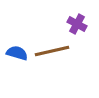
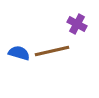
blue semicircle: moved 2 px right
